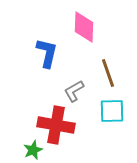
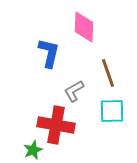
blue L-shape: moved 2 px right
